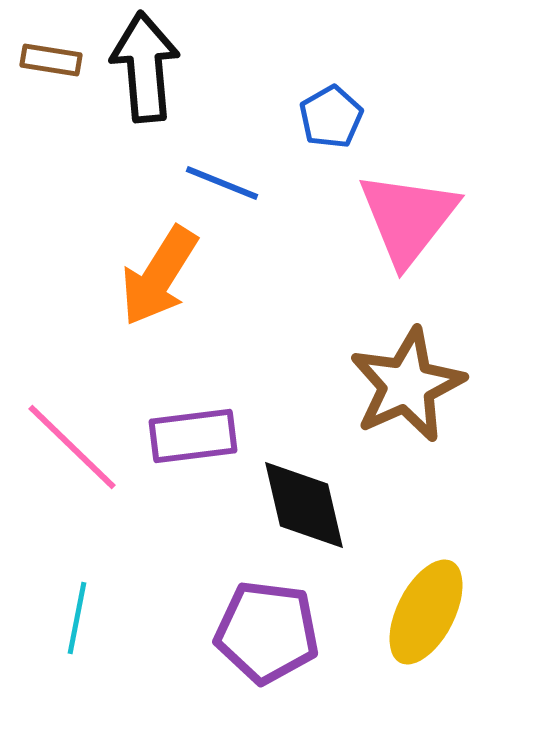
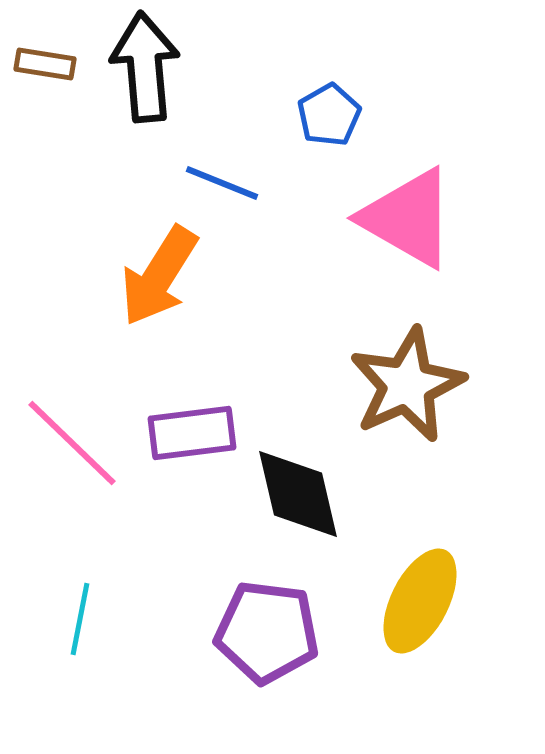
brown rectangle: moved 6 px left, 4 px down
blue pentagon: moved 2 px left, 2 px up
pink triangle: rotated 38 degrees counterclockwise
purple rectangle: moved 1 px left, 3 px up
pink line: moved 4 px up
black diamond: moved 6 px left, 11 px up
yellow ellipse: moved 6 px left, 11 px up
cyan line: moved 3 px right, 1 px down
